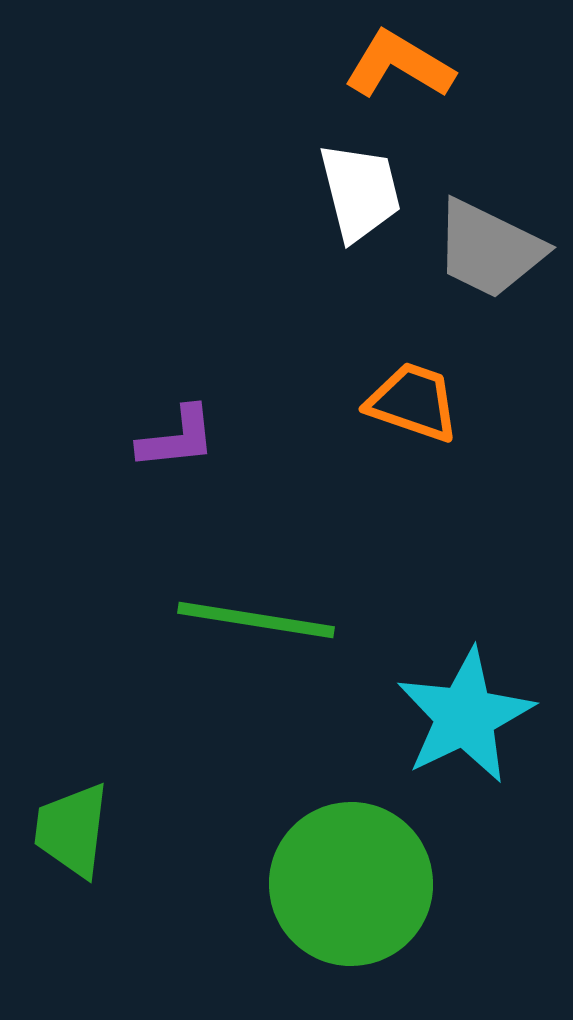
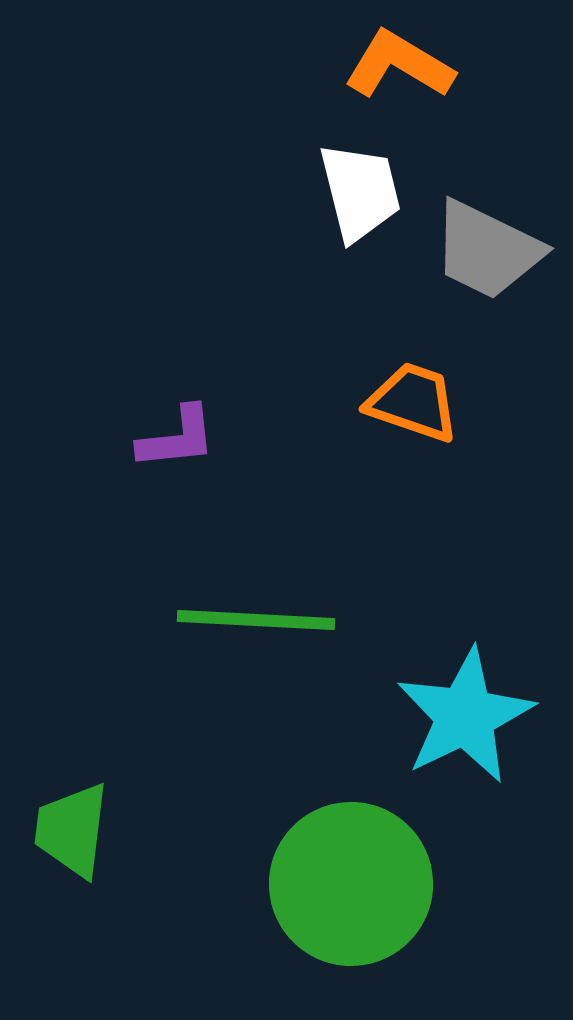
gray trapezoid: moved 2 px left, 1 px down
green line: rotated 6 degrees counterclockwise
